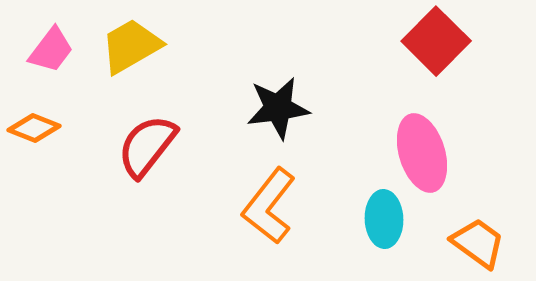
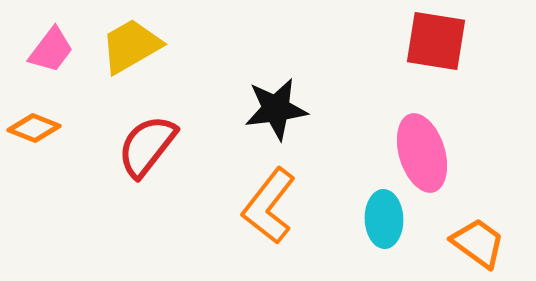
red square: rotated 36 degrees counterclockwise
black star: moved 2 px left, 1 px down
